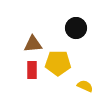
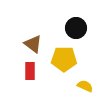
brown triangle: rotated 42 degrees clockwise
yellow pentagon: moved 6 px right, 4 px up
red rectangle: moved 2 px left, 1 px down
